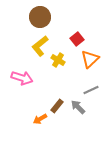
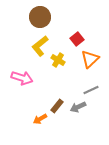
gray arrow: rotated 70 degrees counterclockwise
